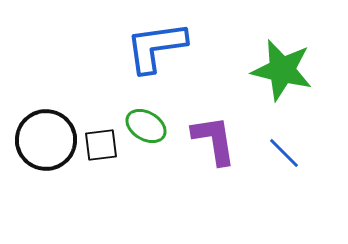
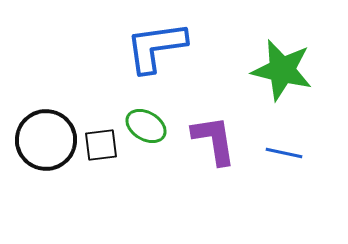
blue line: rotated 33 degrees counterclockwise
